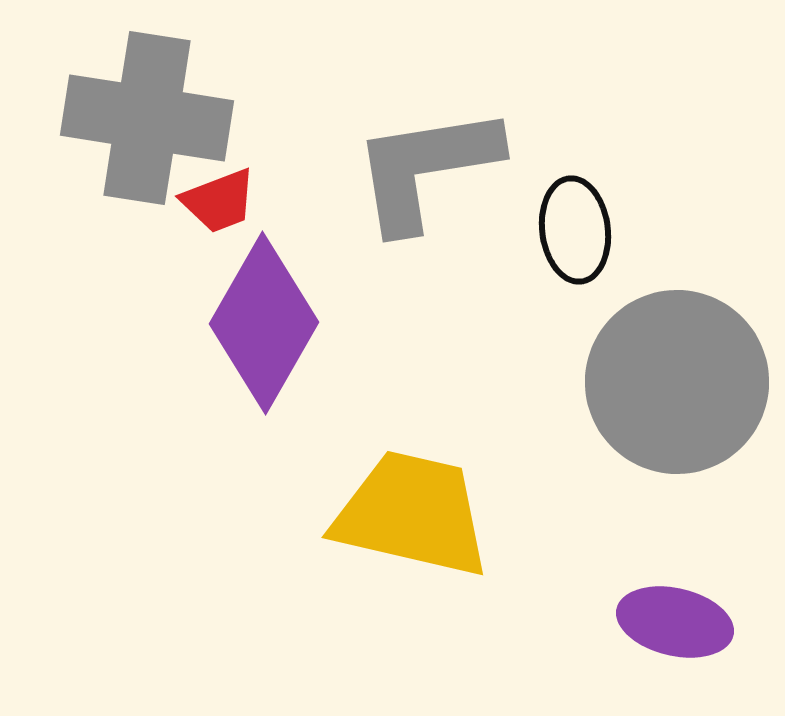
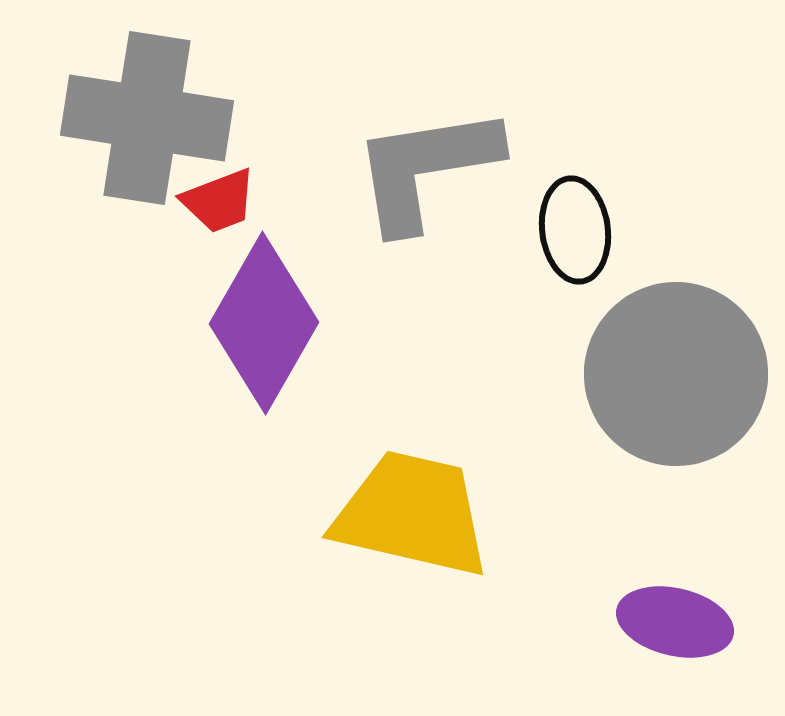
gray circle: moved 1 px left, 8 px up
